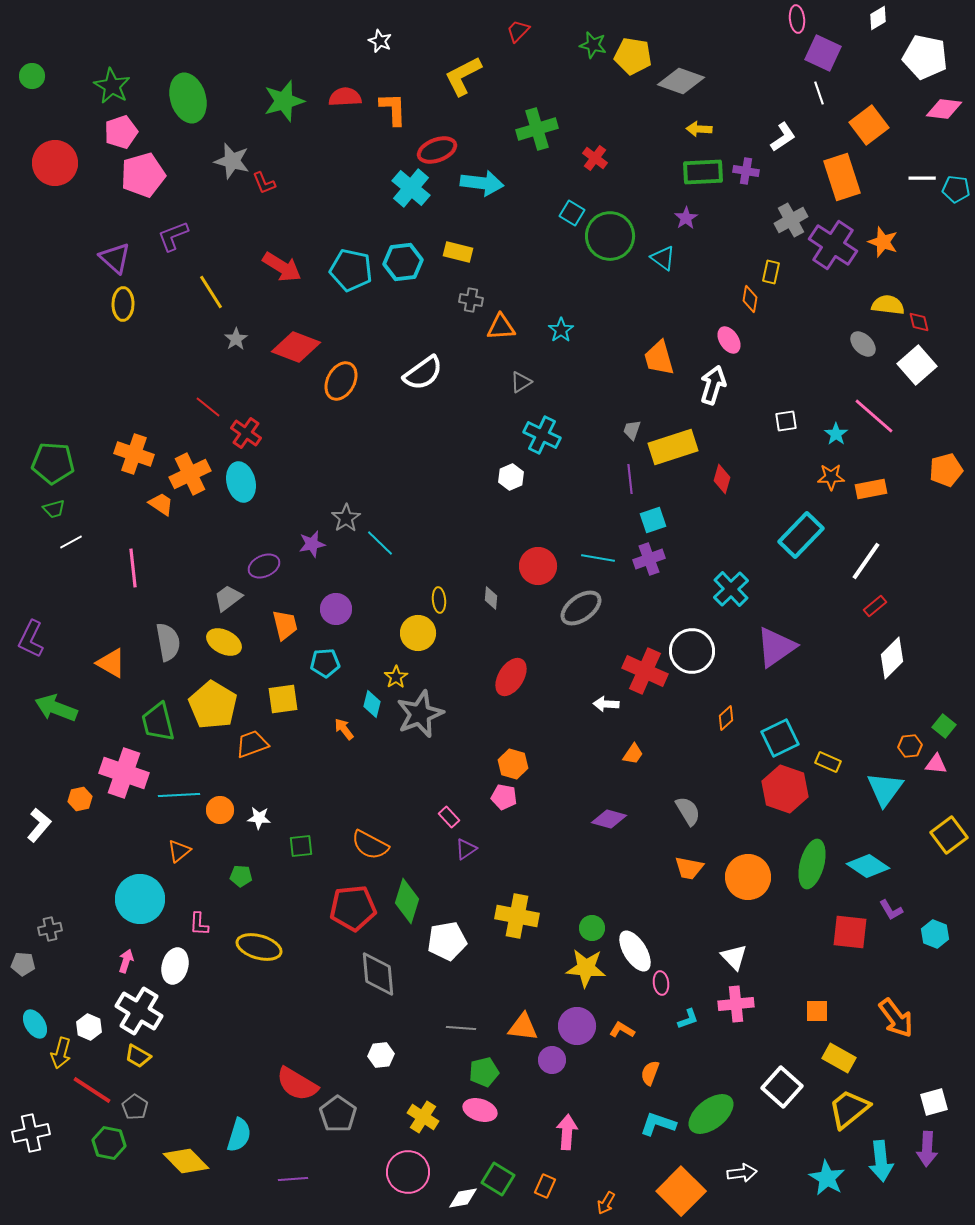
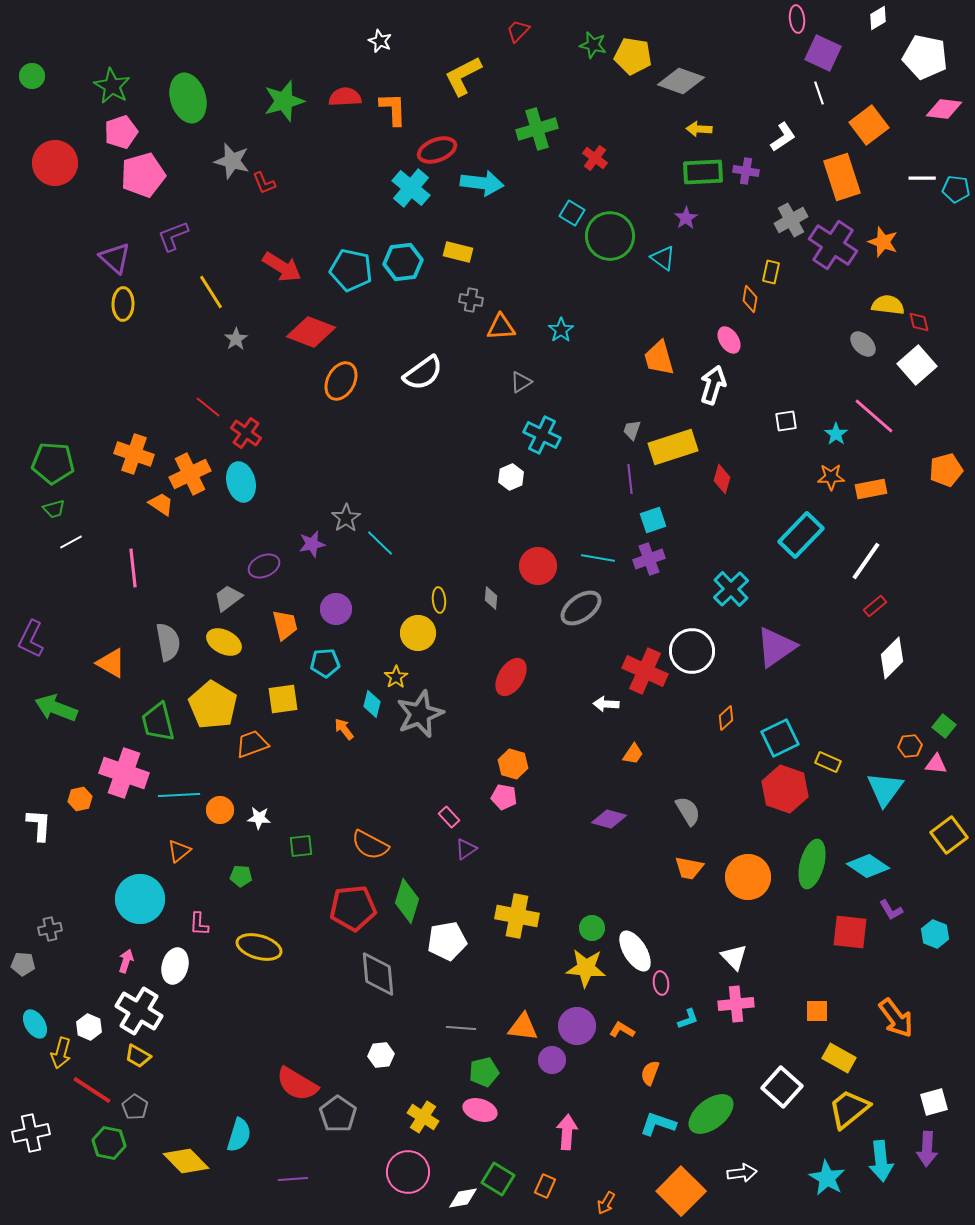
red diamond at (296, 347): moved 15 px right, 15 px up
white L-shape at (39, 825): rotated 36 degrees counterclockwise
